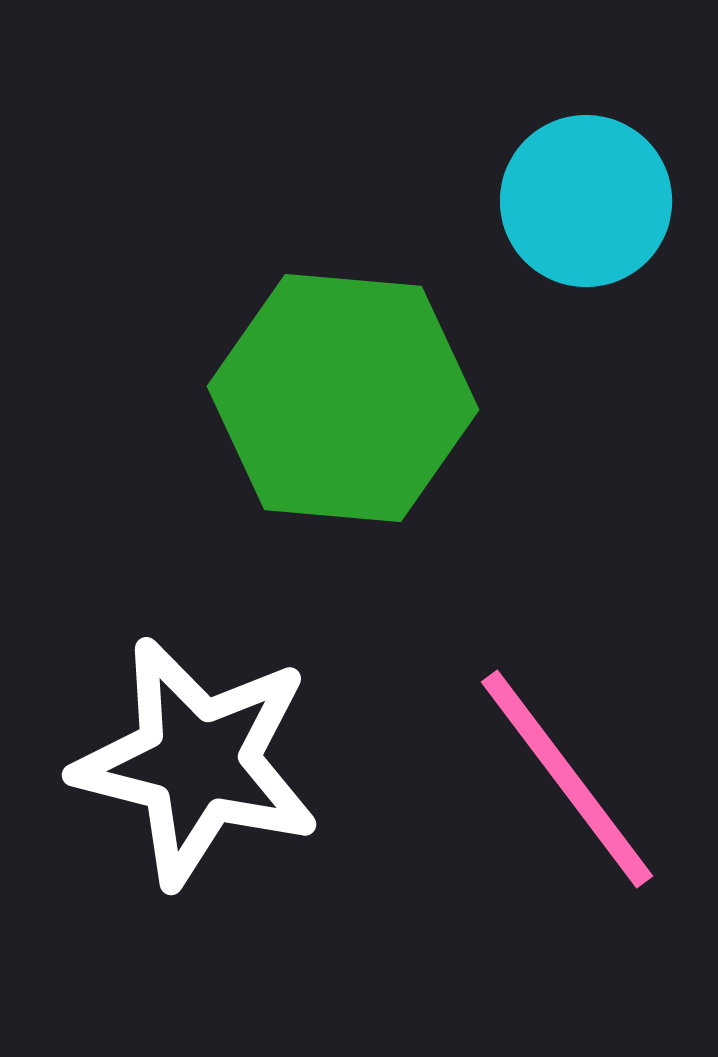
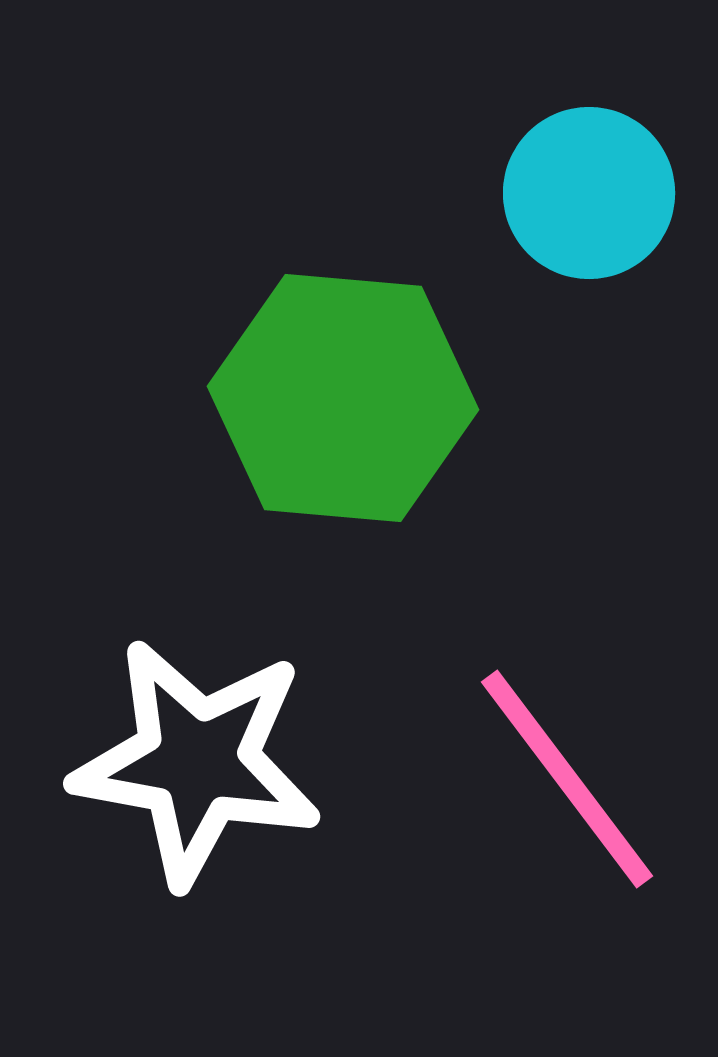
cyan circle: moved 3 px right, 8 px up
white star: rotated 4 degrees counterclockwise
